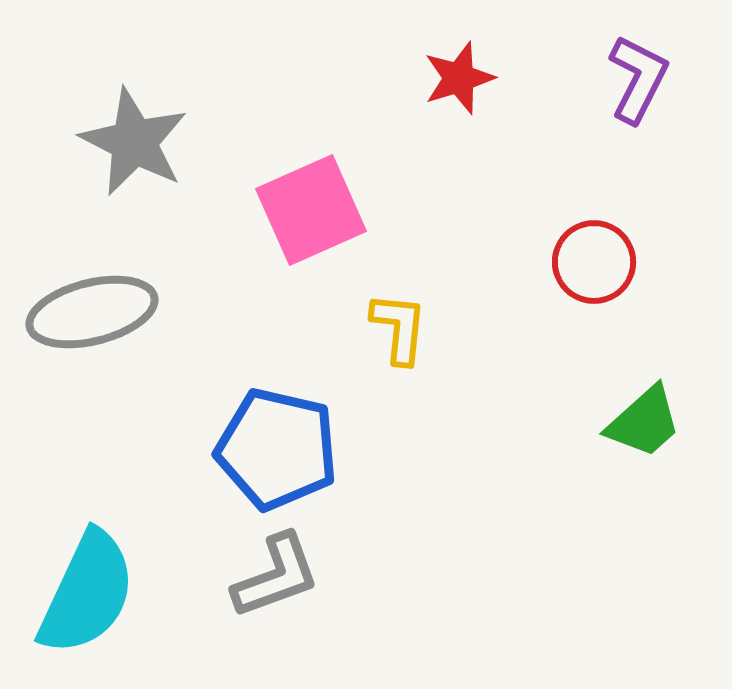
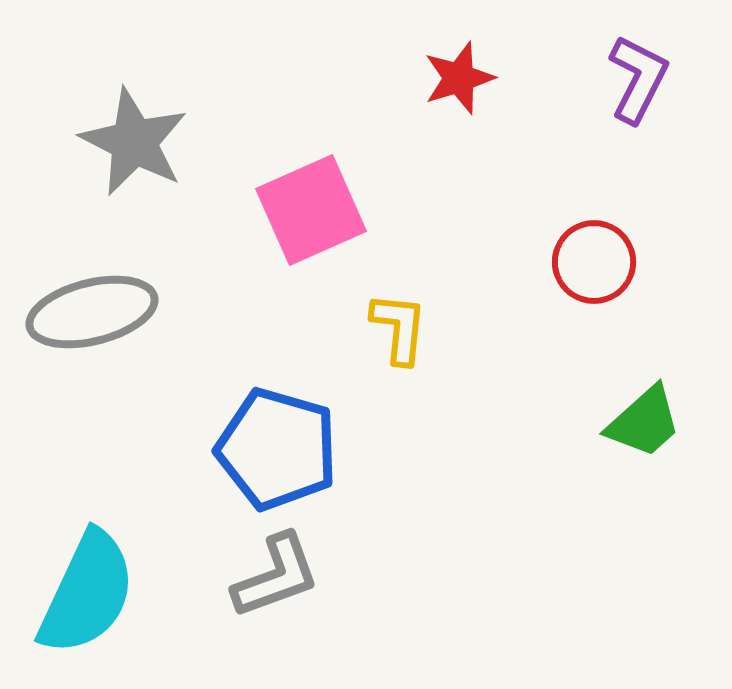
blue pentagon: rotated 3 degrees clockwise
